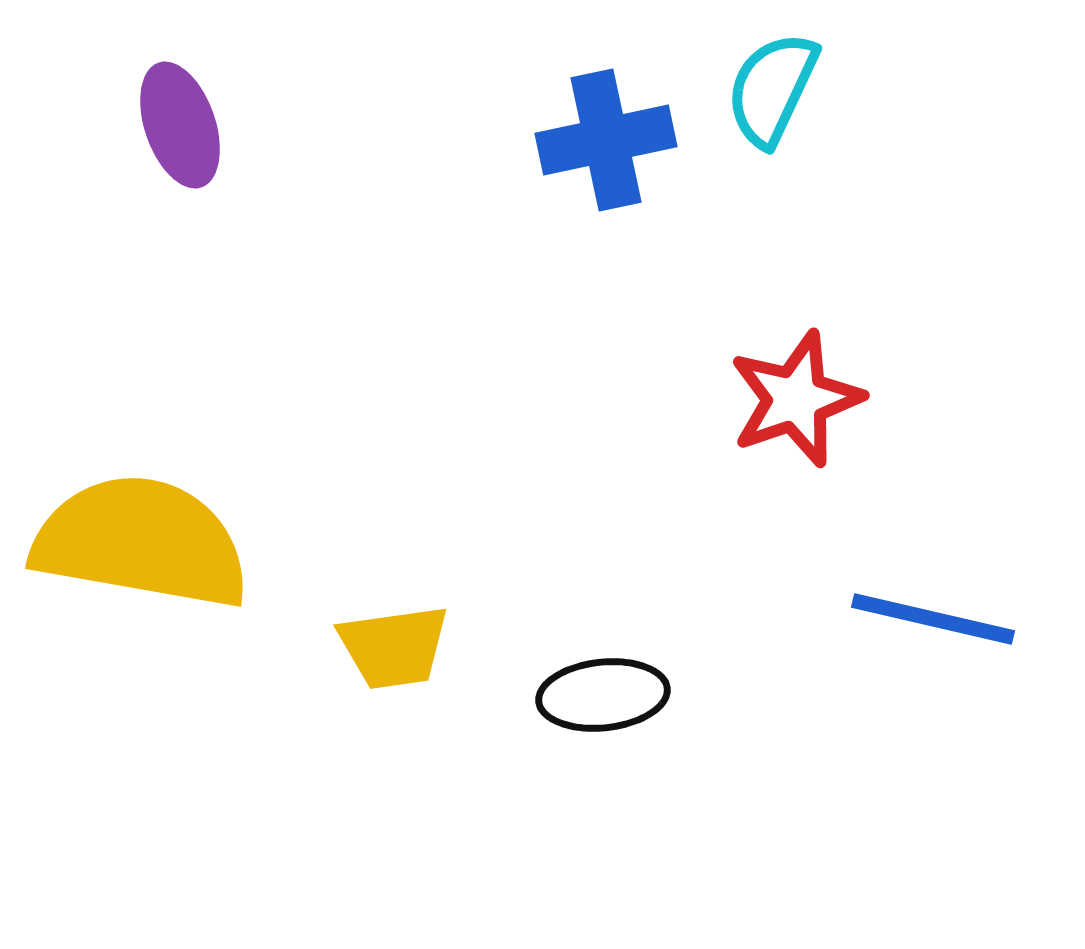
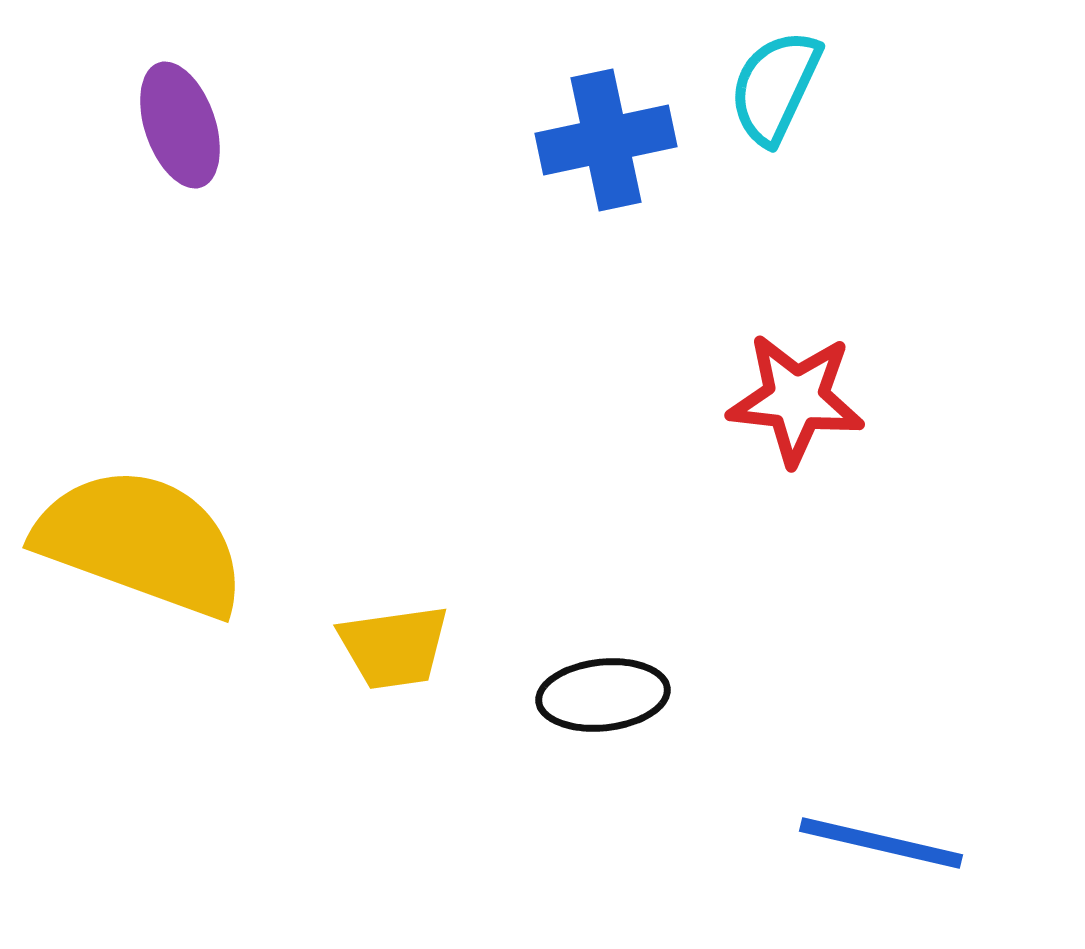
cyan semicircle: moved 3 px right, 2 px up
red star: rotated 25 degrees clockwise
yellow semicircle: rotated 10 degrees clockwise
blue line: moved 52 px left, 224 px down
